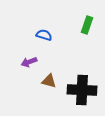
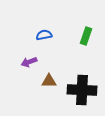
green rectangle: moved 1 px left, 11 px down
blue semicircle: rotated 28 degrees counterclockwise
brown triangle: rotated 14 degrees counterclockwise
